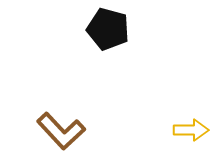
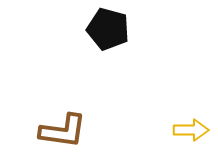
brown L-shape: moved 2 px right; rotated 39 degrees counterclockwise
